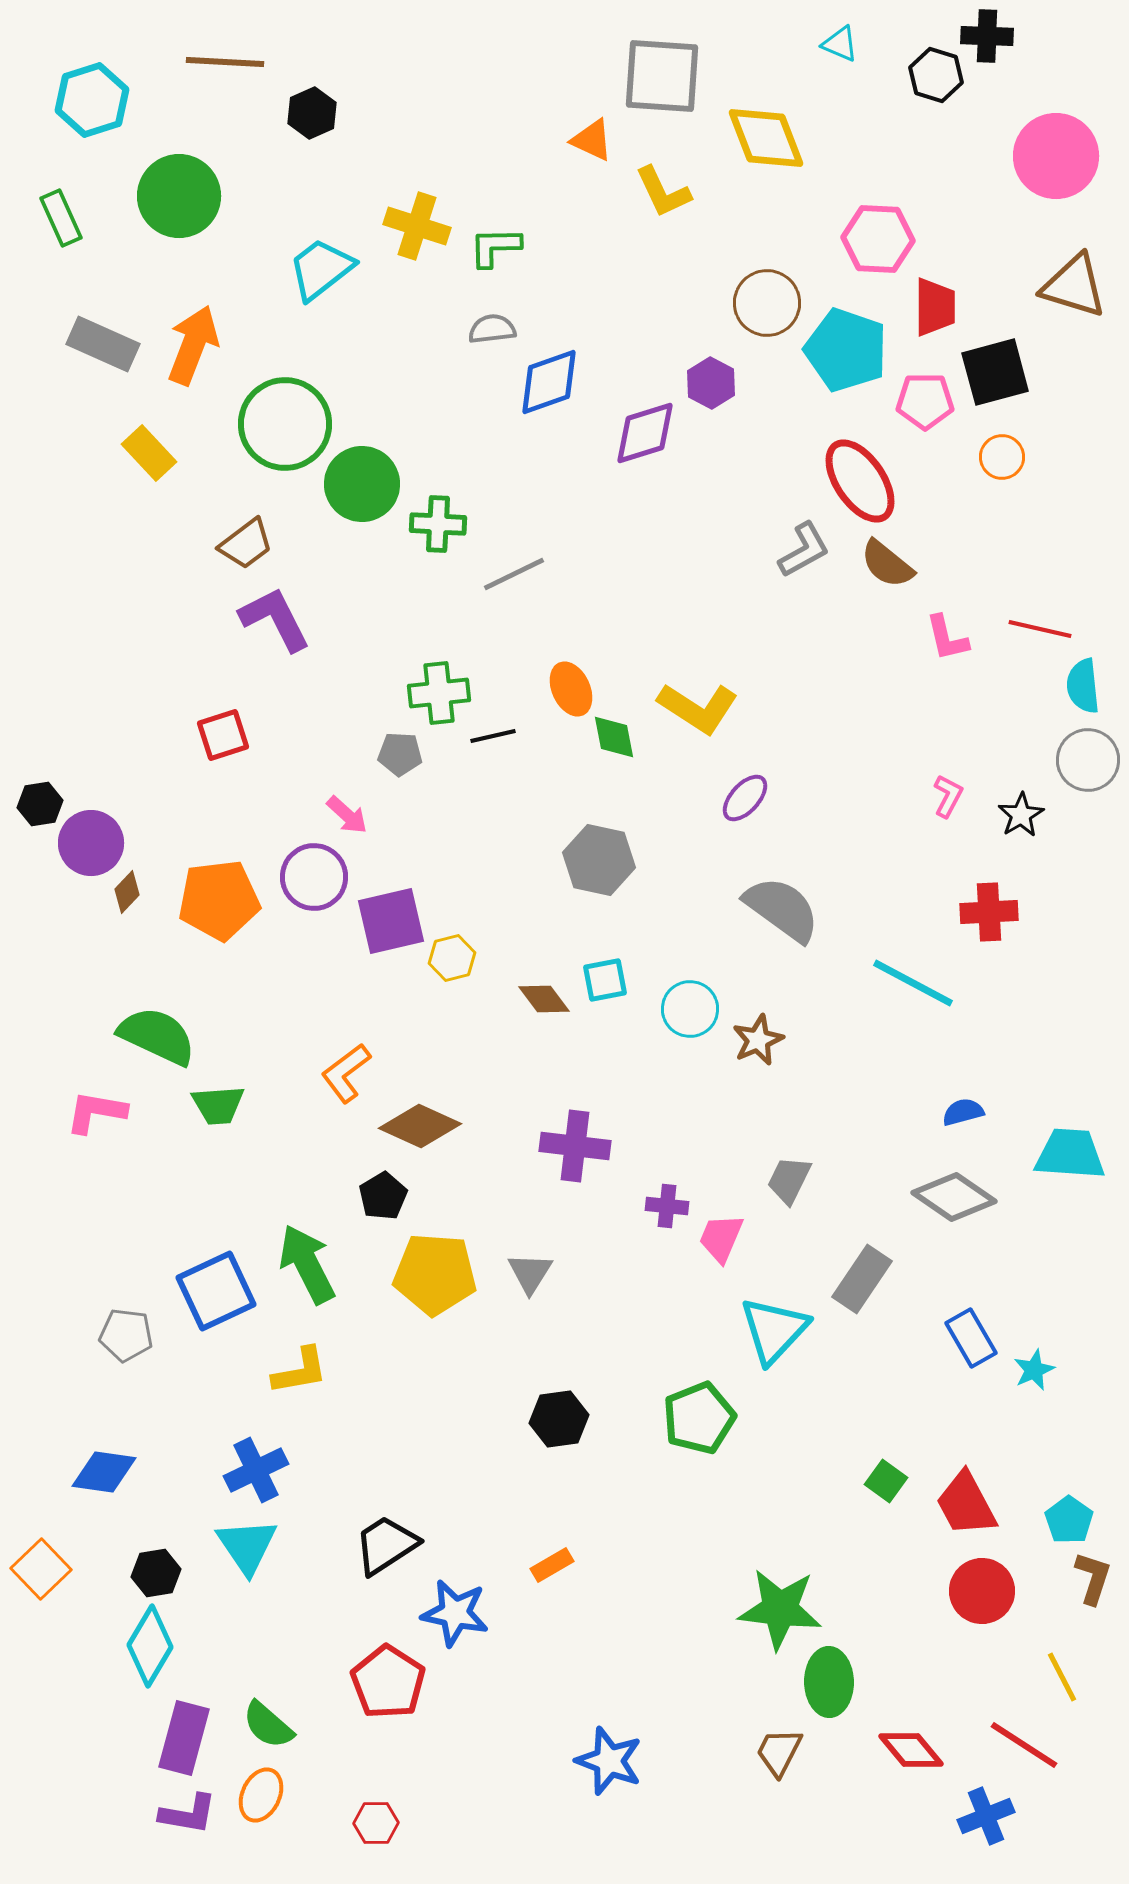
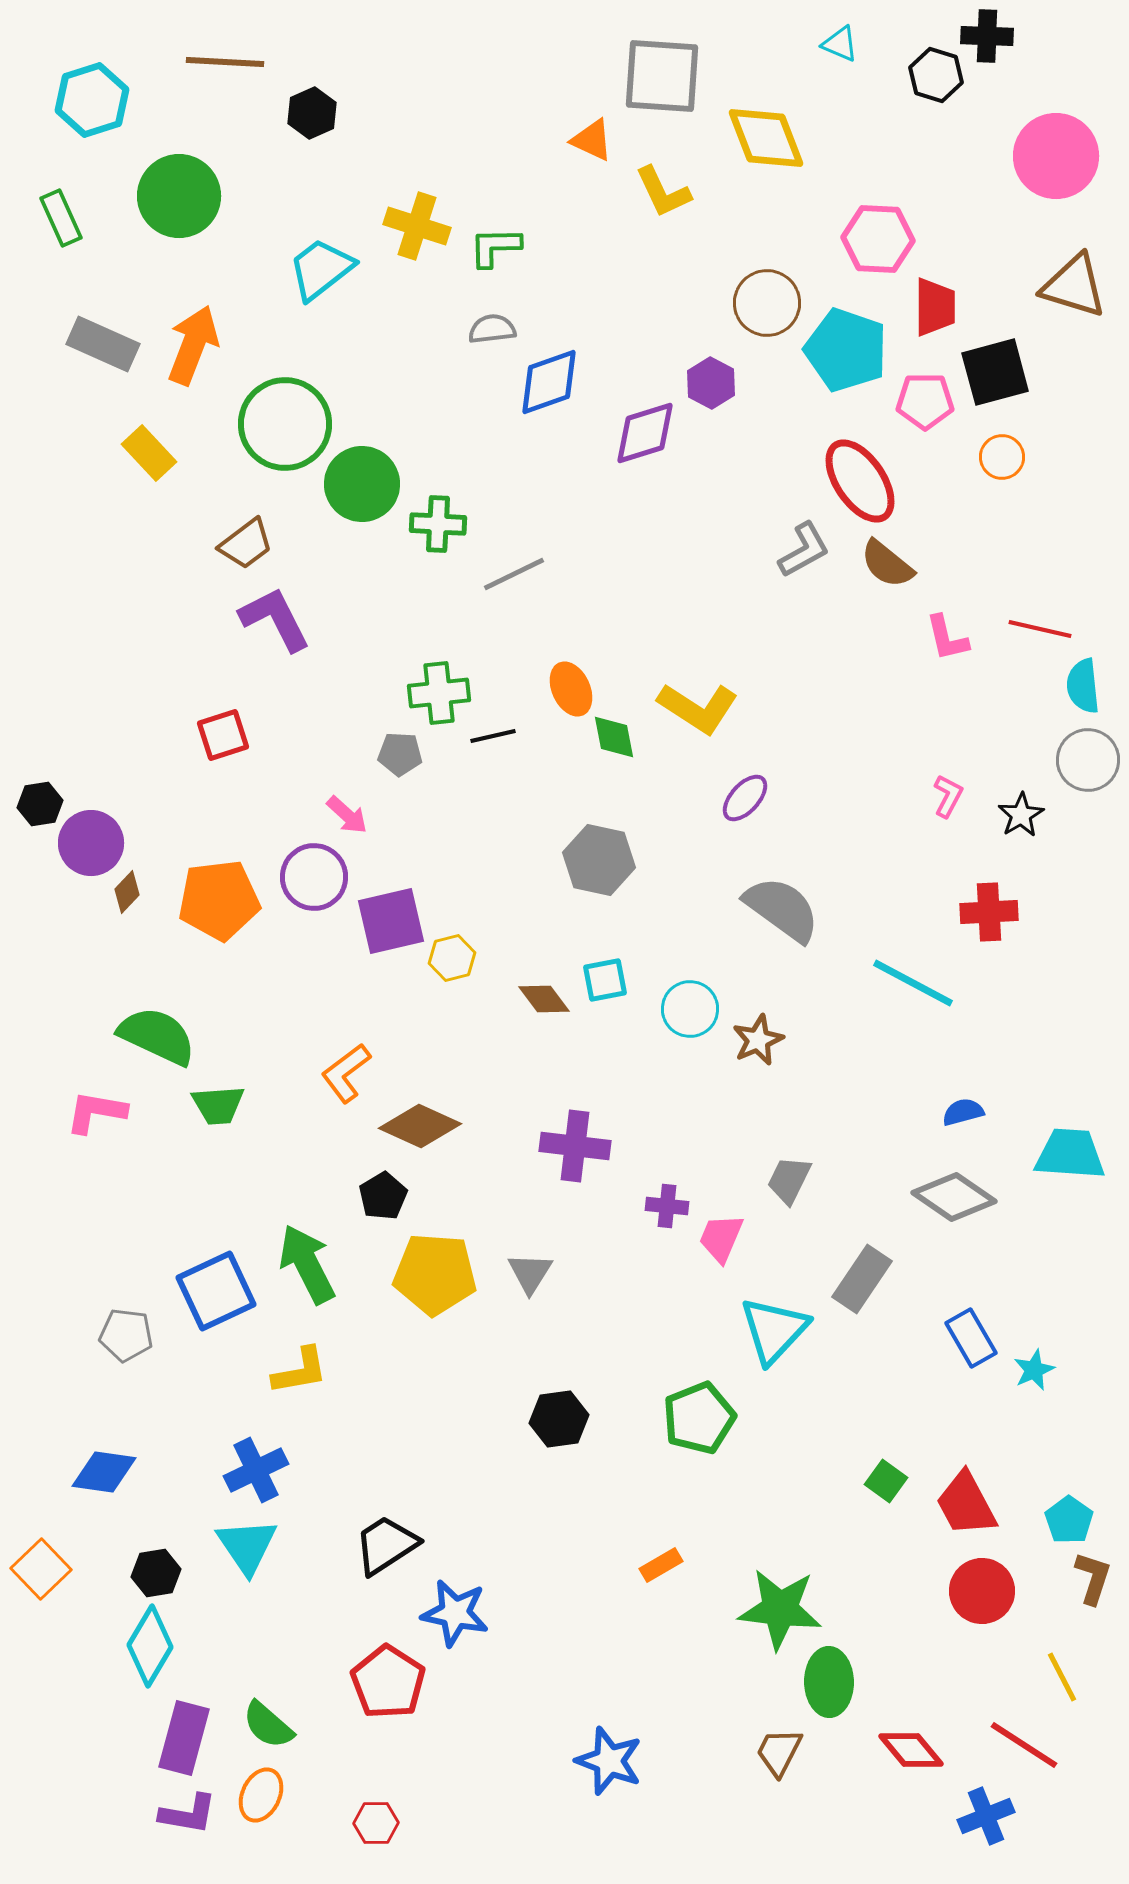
orange rectangle at (552, 1565): moved 109 px right
